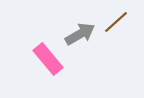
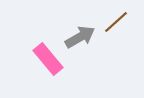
gray arrow: moved 3 px down
